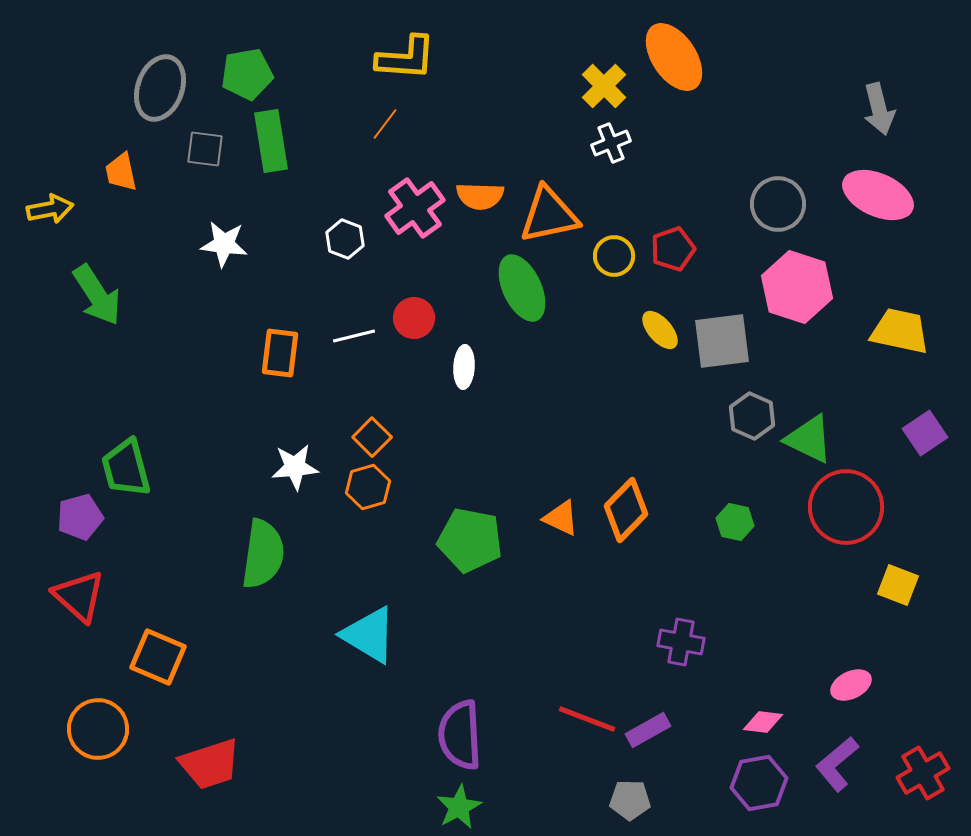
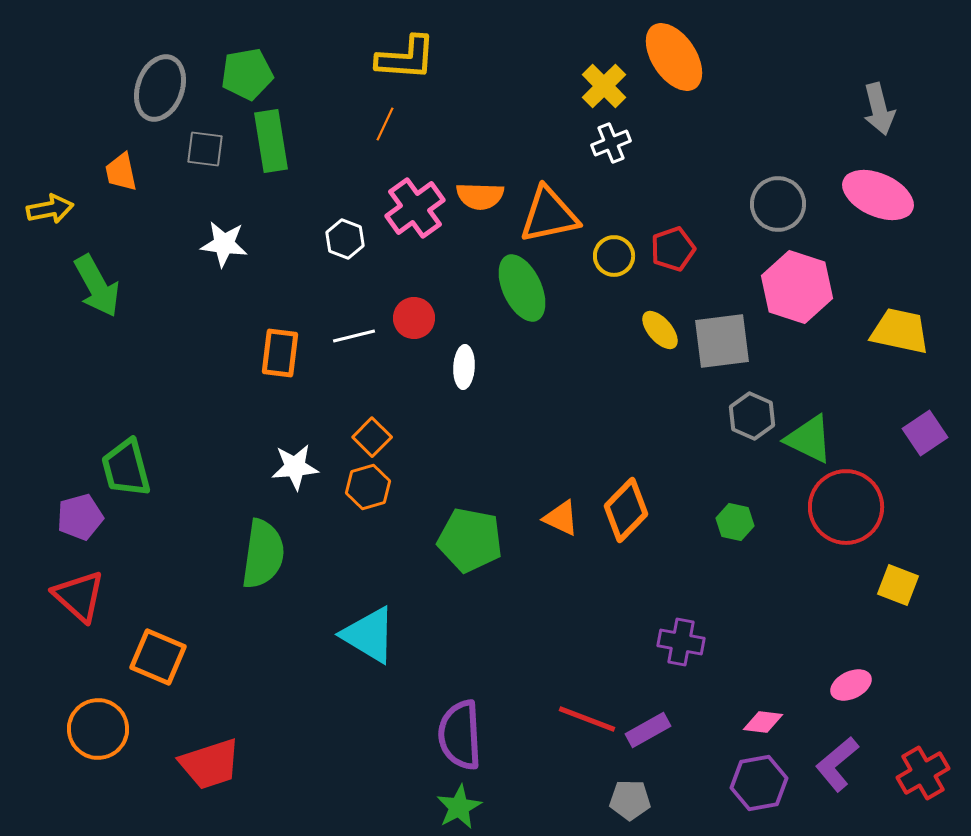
orange line at (385, 124): rotated 12 degrees counterclockwise
green arrow at (97, 295): moved 9 px up; rotated 4 degrees clockwise
